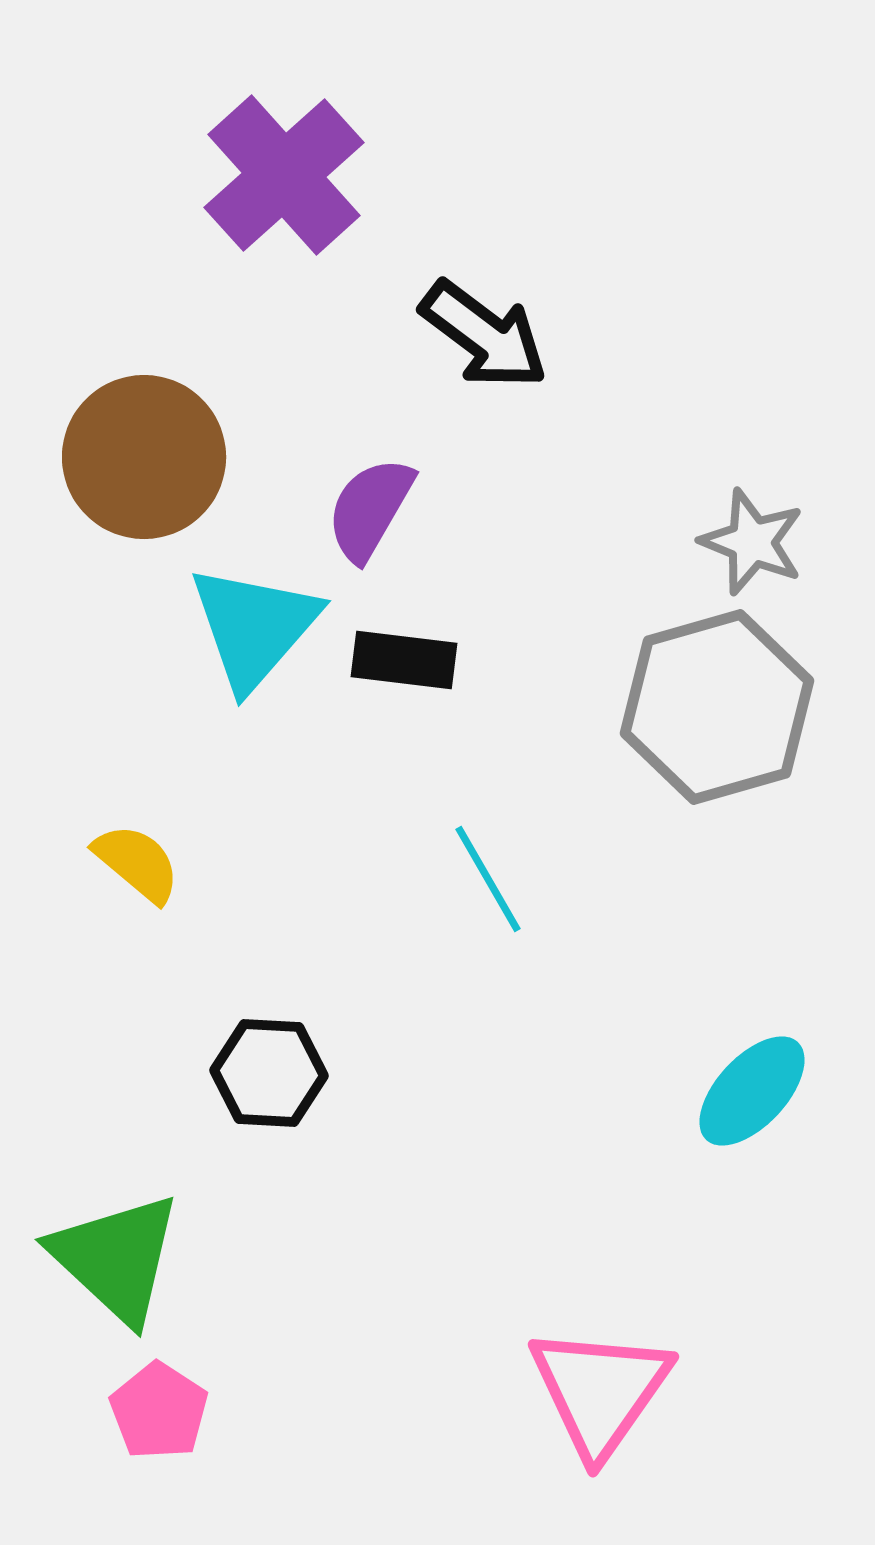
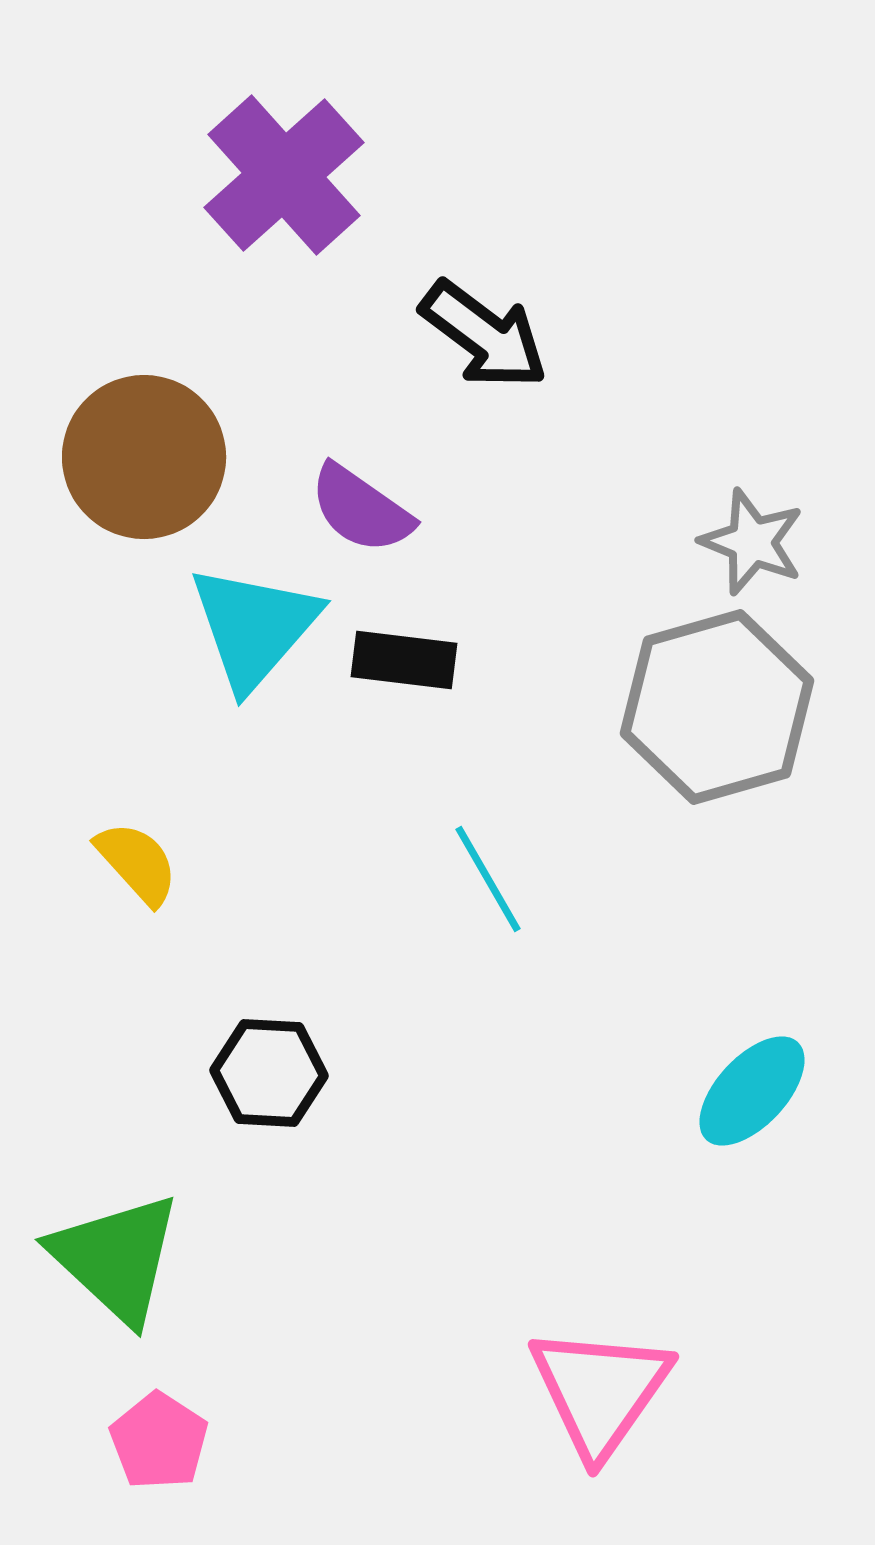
purple semicircle: moved 9 px left; rotated 85 degrees counterclockwise
yellow semicircle: rotated 8 degrees clockwise
pink pentagon: moved 30 px down
